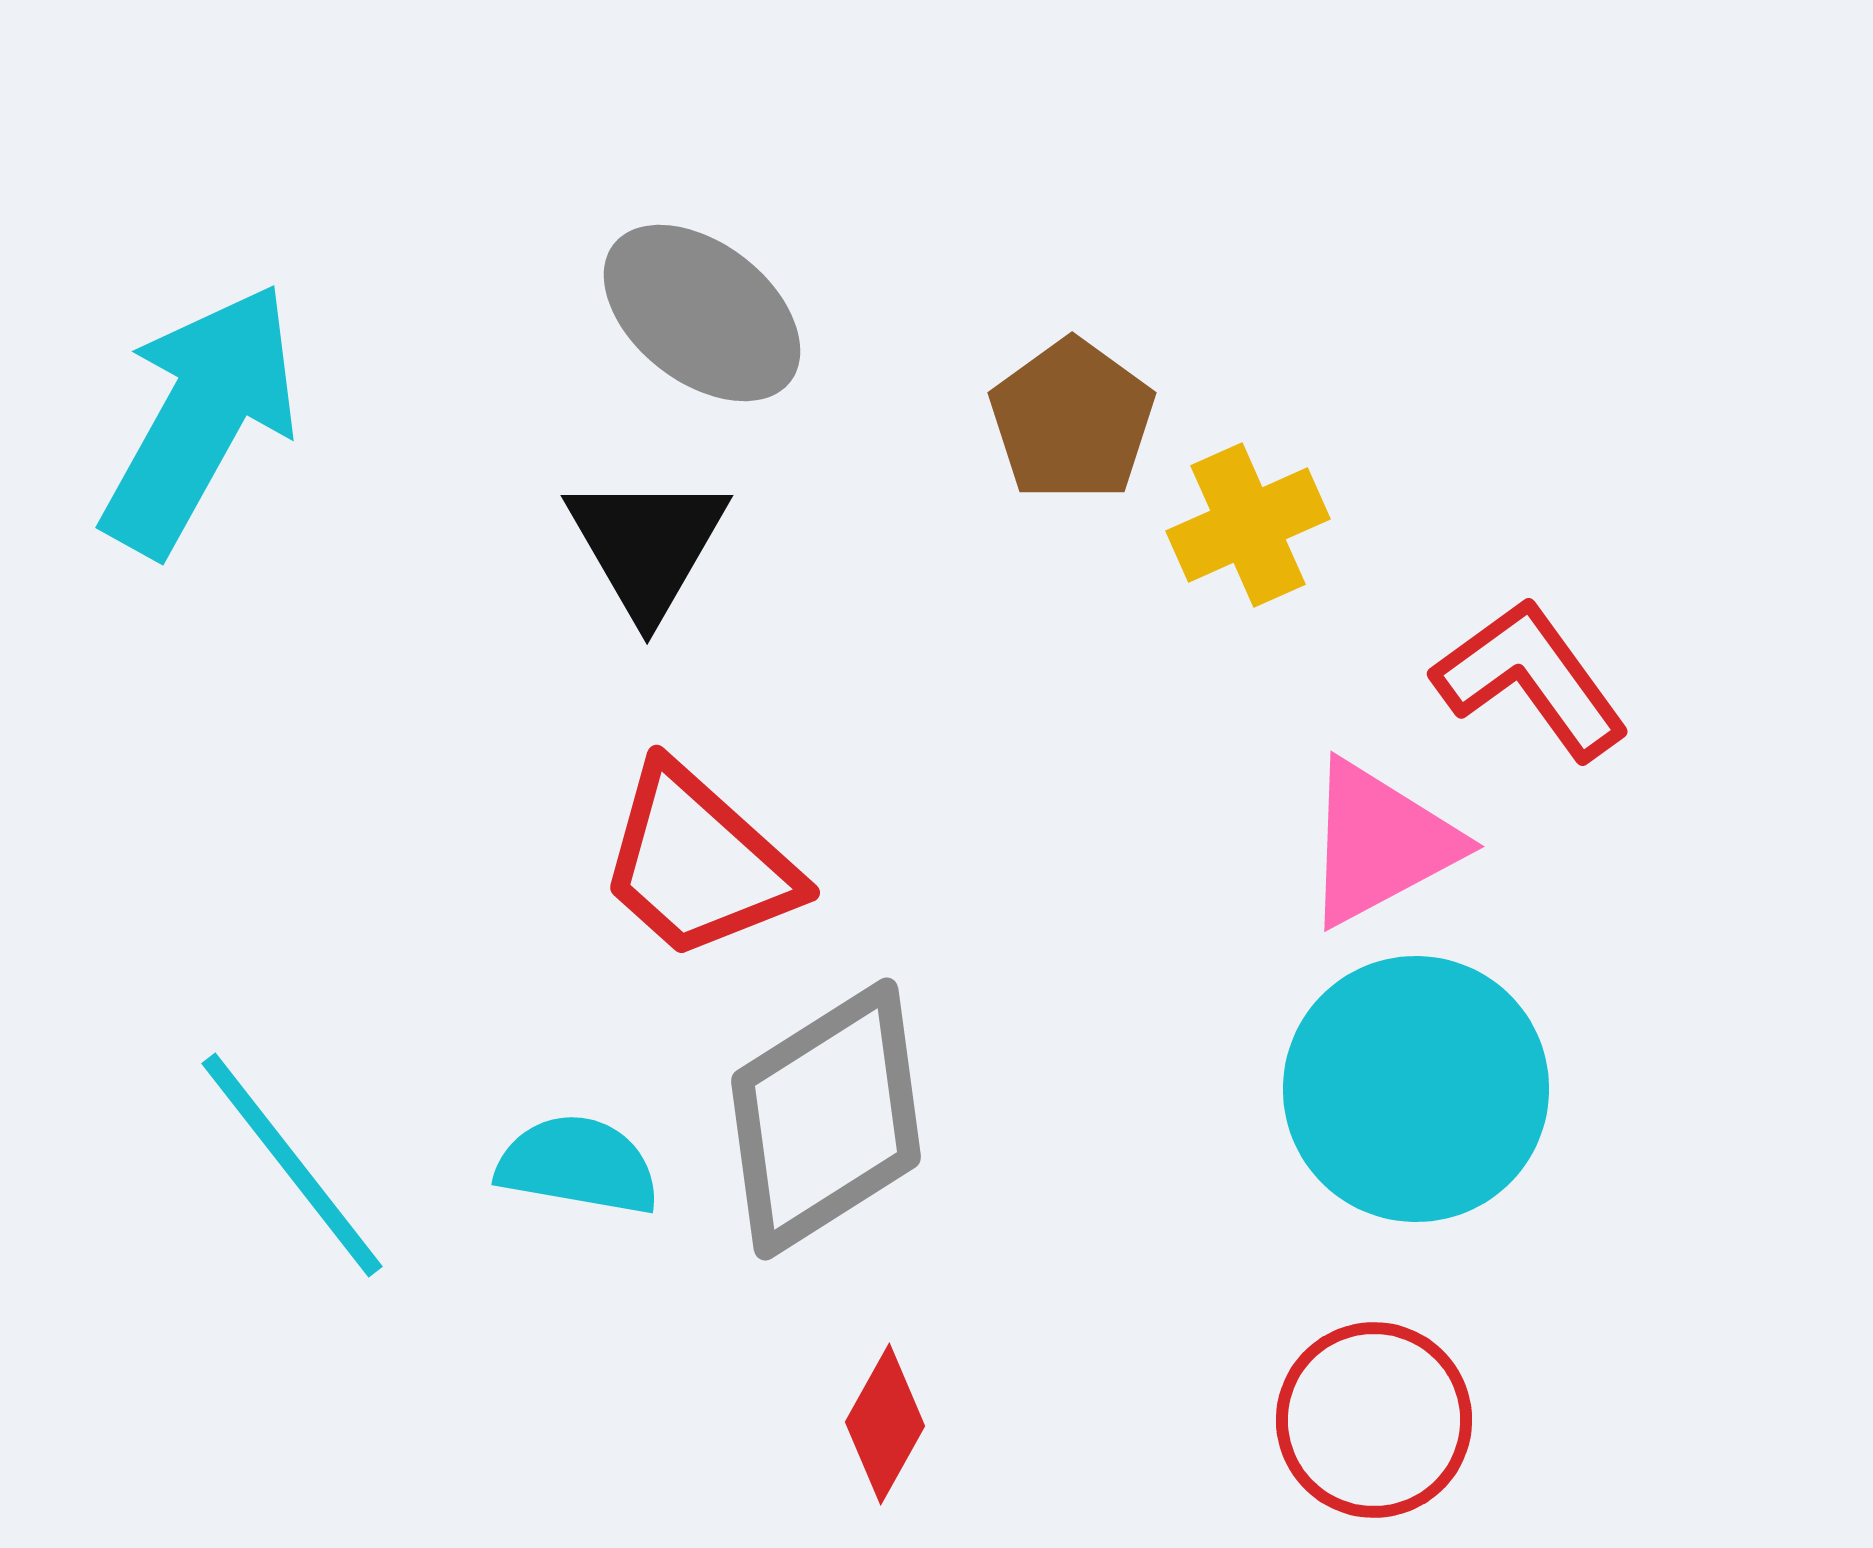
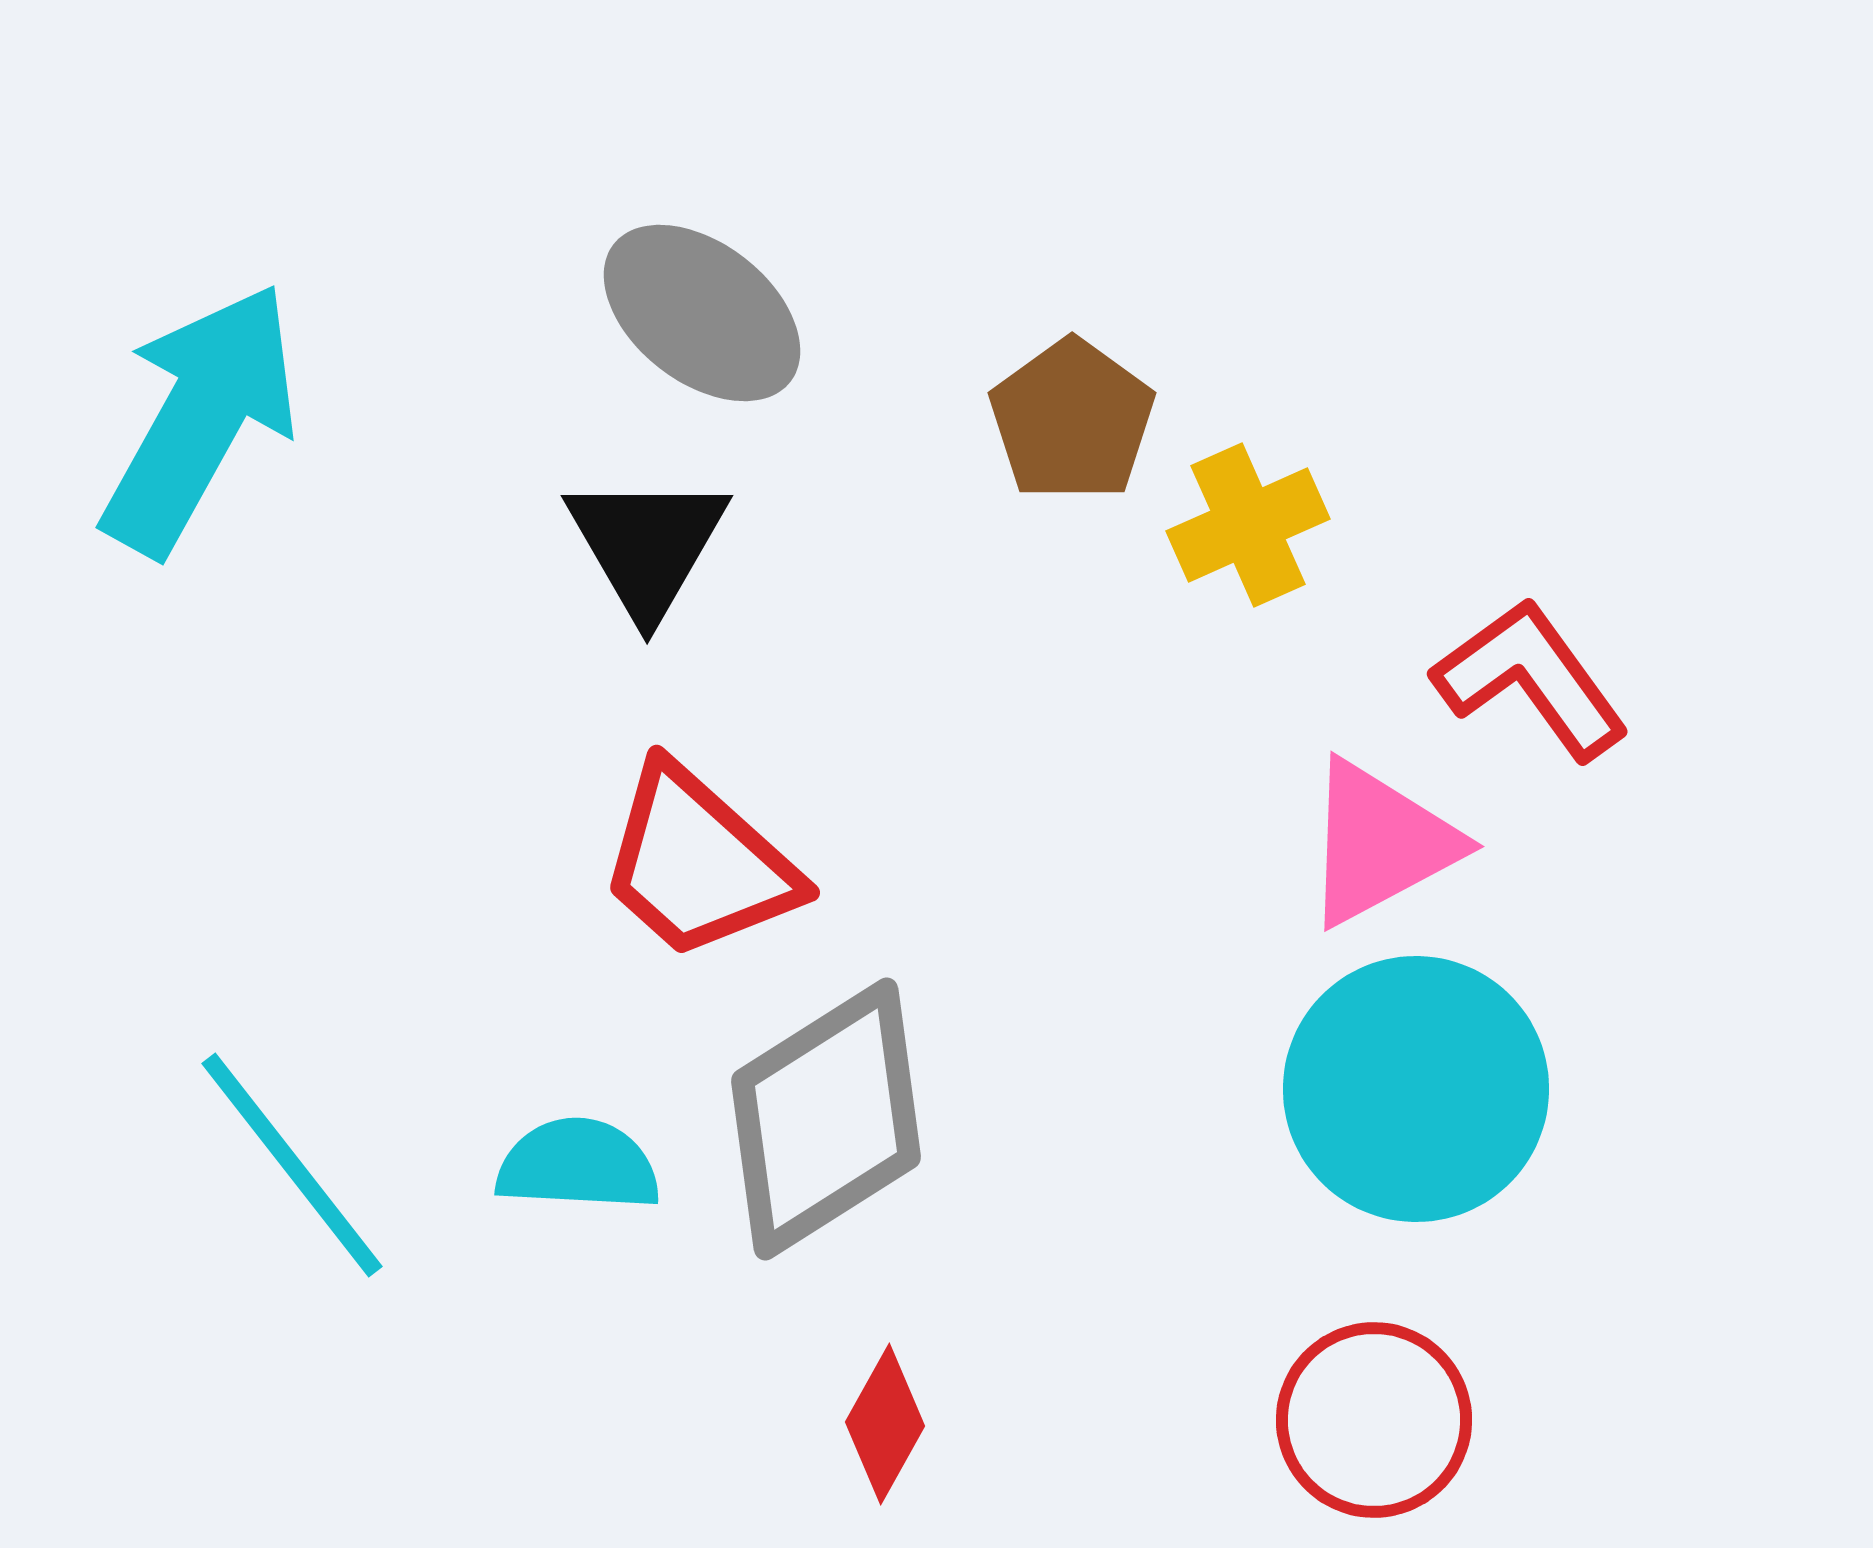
cyan semicircle: rotated 7 degrees counterclockwise
